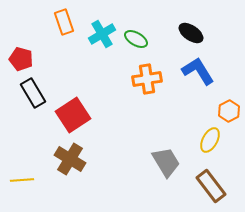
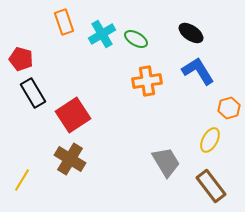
orange cross: moved 2 px down
orange hexagon: moved 3 px up; rotated 10 degrees clockwise
yellow line: rotated 55 degrees counterclockwise
